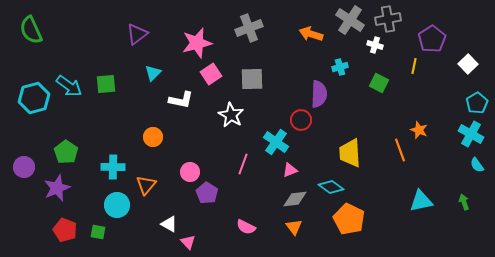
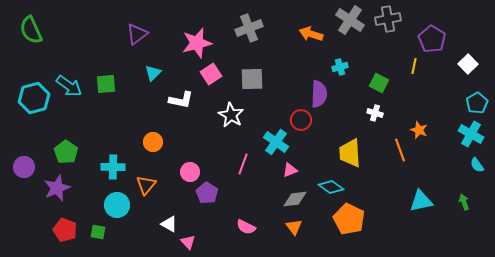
purple pentagon at (432, 39): rotated 8 degrees counterclockwise
white cross at (375, 45): moved 68 px down
orange circle at (153, 137): moved 5 px down
